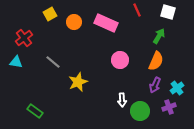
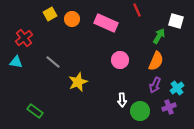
white square: moved 8 px right, 9 px down
orange circle: moved 2 px left, 3 px up
